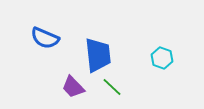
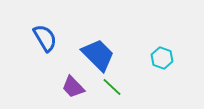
blue semicircle: rotated 144 degrees counterclockwise
blue trapezoid: rotated 39 degrees counterclockwise
